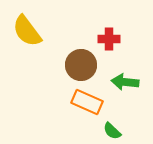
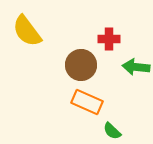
green arrow: moved 11 px right, 15 px up
